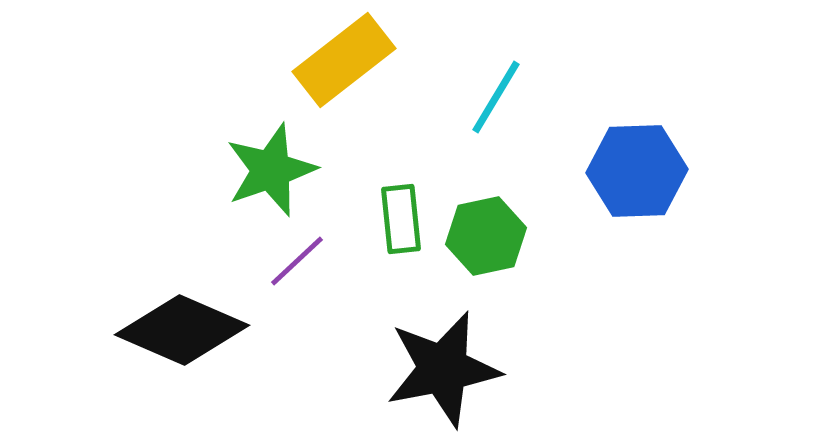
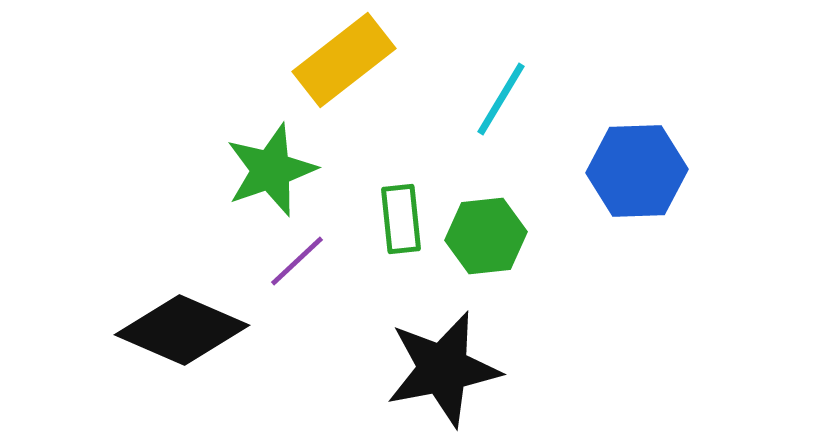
cyan line: moved 5 px right, 2 px down
green hexagon: rotated 6 degrees clockwise
